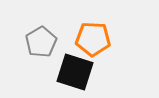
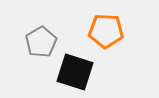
orange pentagon: moved 13 px right, 8 px up
